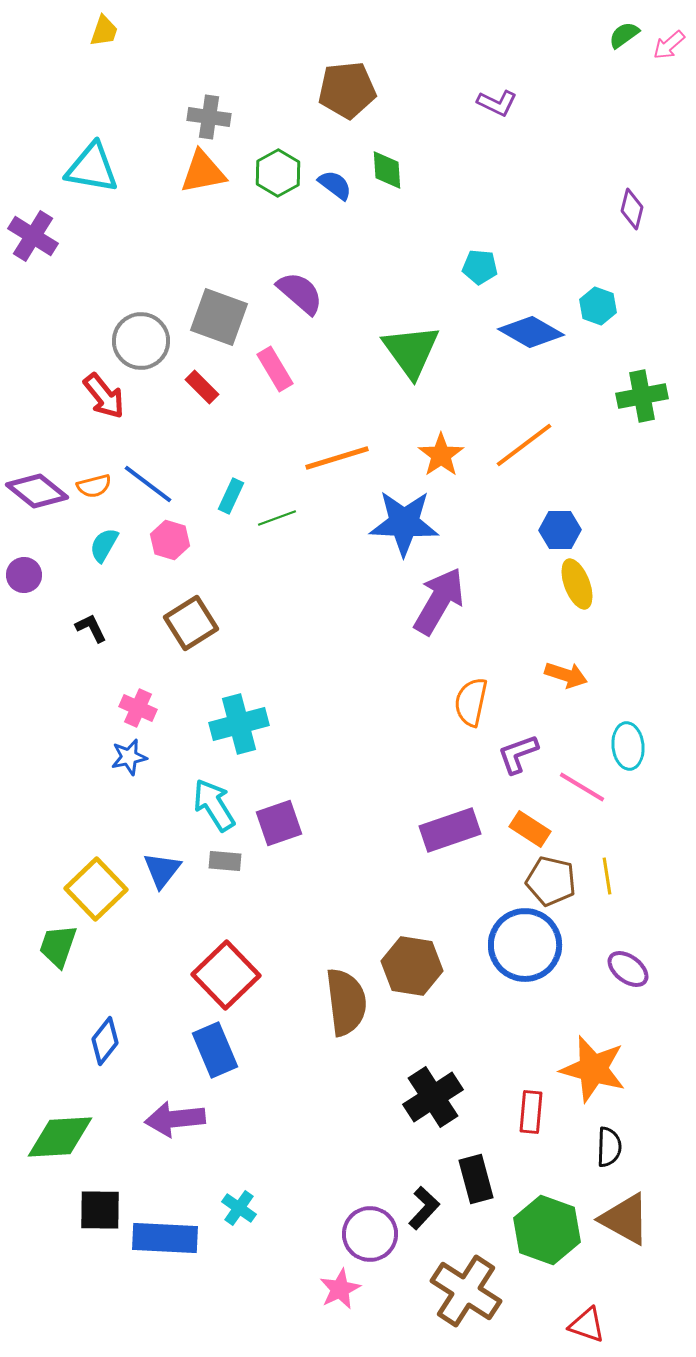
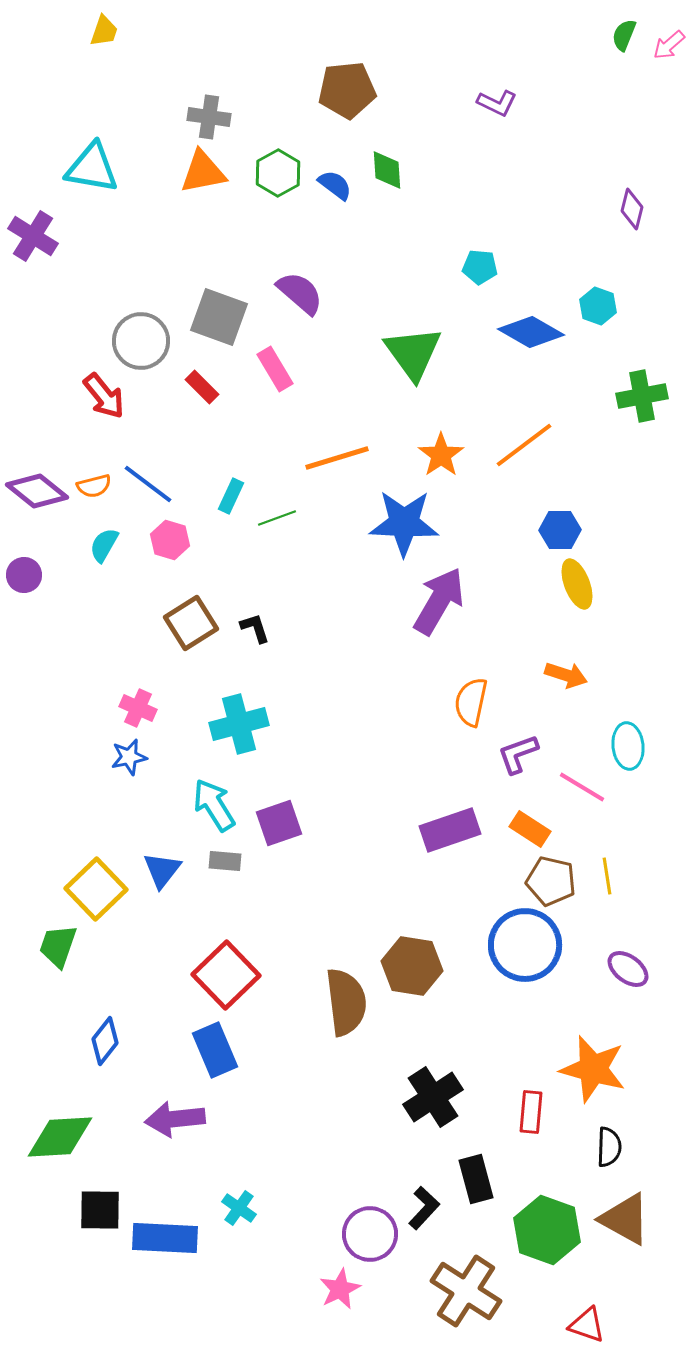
green semicircle at (624, 35): rotated 32 degrees counterclockwise
green triangle at (411, 351): moved 2 px right, 2 px down
black L-shape at (91, 628): moved 164 px right; rotated 8 degrees clockwise
